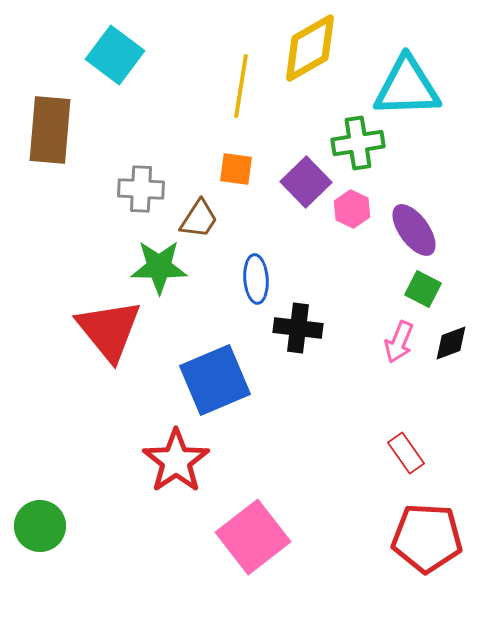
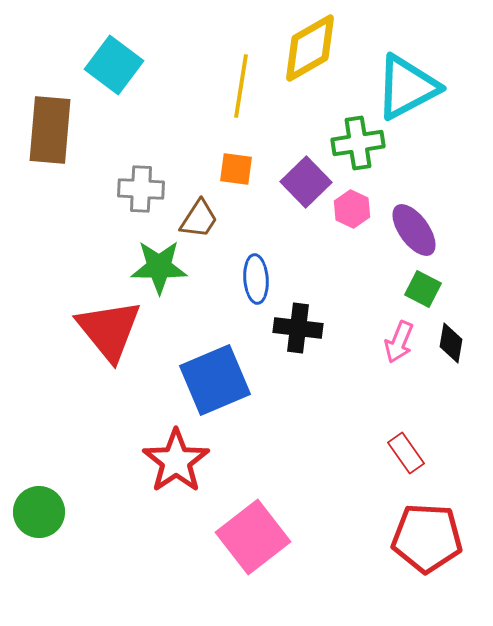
cyan square: moved 1 px left, 10 px down
cyan triangle: rotated 26 degrees counterclockwise
black diamond: rotated 60 degrees counterclockwise
green circle: moved 1 px left, 14 px up
